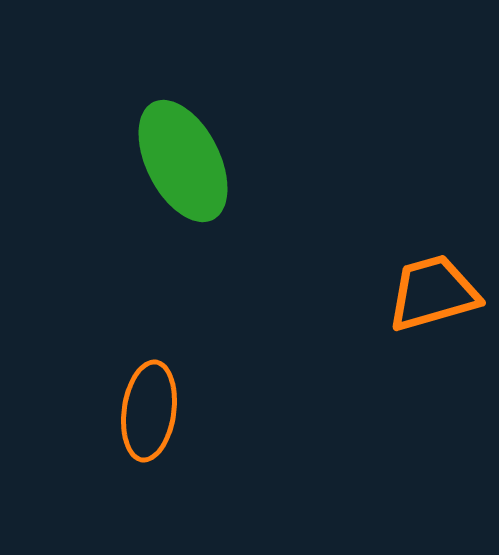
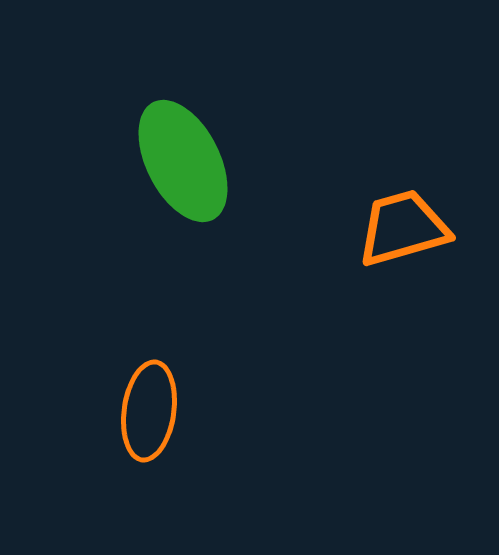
orange trapezoid: moved 30 px left, 65 px up
